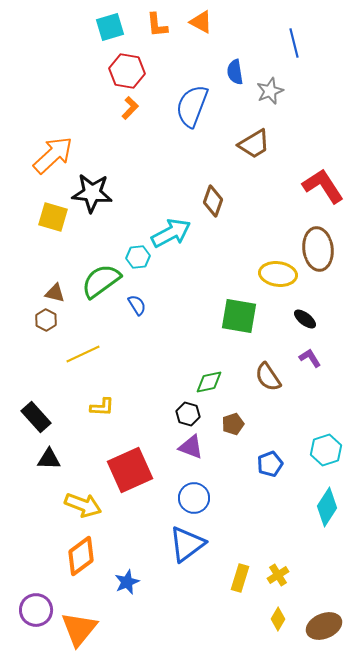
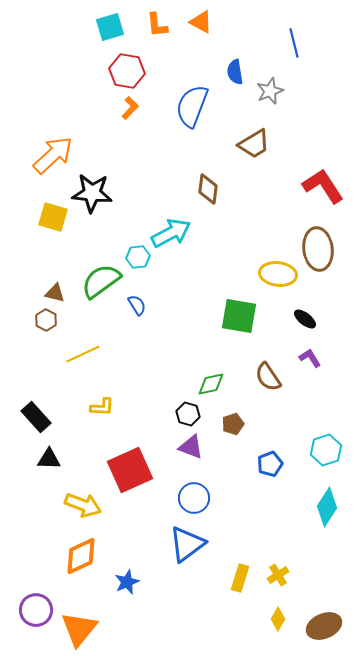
brown diamond at (213, 201): moved 5 px left, 12 px up; rotated 12 degrees counterclockwise
green diamond at (209, 382): moved 2 px right, 2 px down
orange diamond at (81, 556): rotated 12 degrees clockwise
